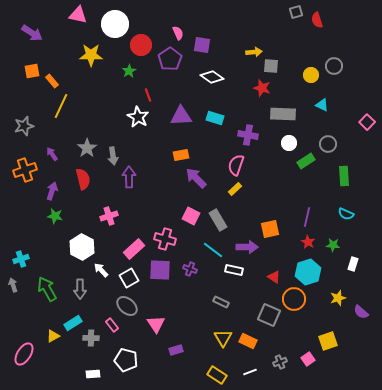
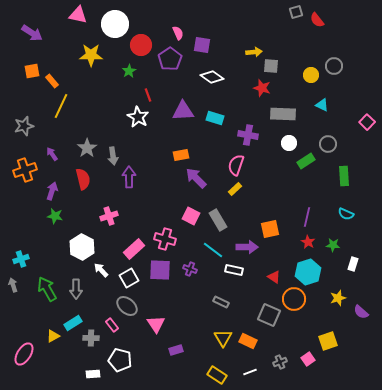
red semicircle at (317, 20): rotated 21 degrees counterclockwise
purple triangle at (181, 116): moved 2 px right, 5 px up
gray arrow at (80, 289): moved 4 px left
white pentagon at (126, 360): moved 6 px left
